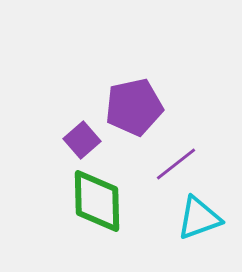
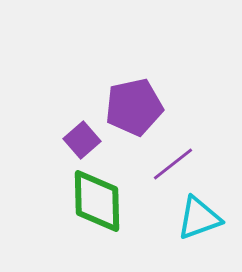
purple line: moved 3 px left
